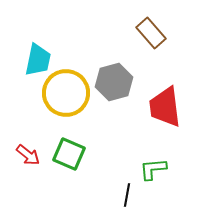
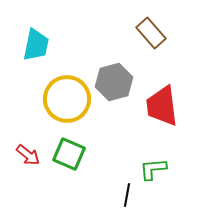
cyan trapezoid: moved 2 px left, 15 px up
yellow circle: moved 1 px right, 6 px down
red trapezoid: moved 3 px left, 1 px up
